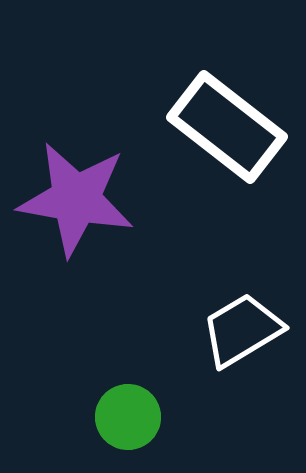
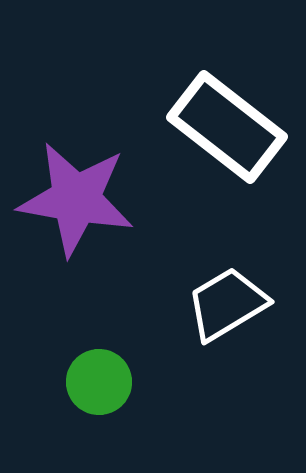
white trapezoid: moved 15 px left, 26 px up
green circle: moved 29 px left, 35 px up
